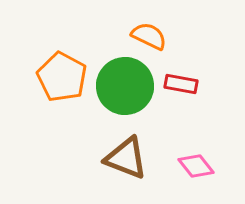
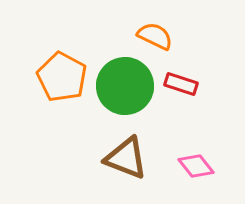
orange semicircle: moved 6 px right
red rectangle: rotated 8 degrees clockwise
